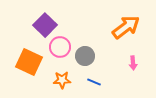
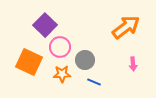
gray circle: moved 4 px down
pink arrow: moved 1 px down
orange star: moved 6 px up
